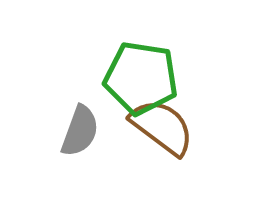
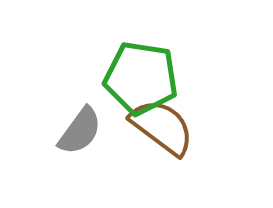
gray semicircle: rotated 16 degrees clockwise
